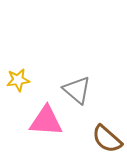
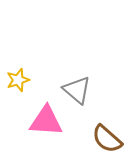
yellow star: rotated 10 degrees counterclockwise
